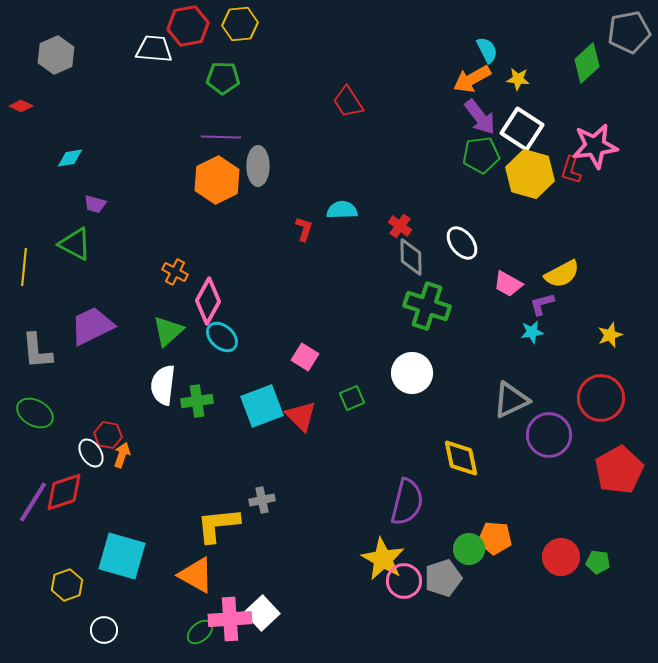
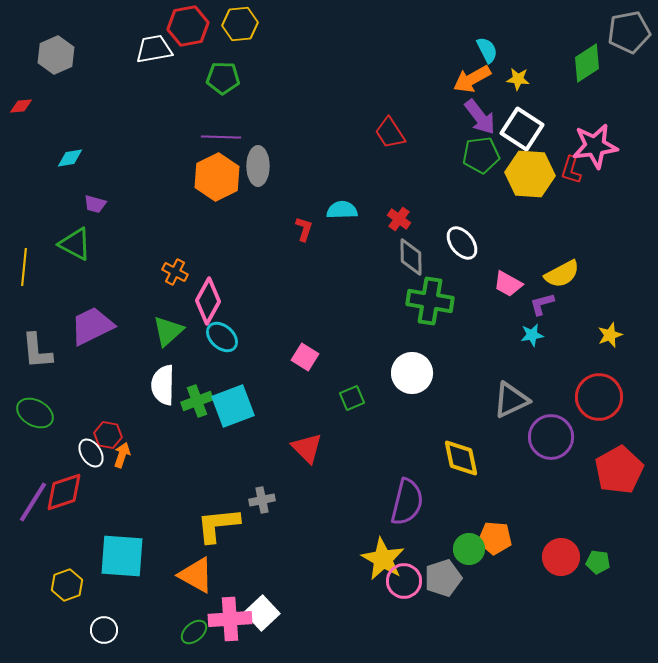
white trapezoid at (154, 49): rotated 15 degrees counterclockwise
green diamond at (587, 63): rotated 9 degrees clockwise
red trapezoid at (348, 102): moved 42 px right, 31 px down
red diamond at (21, 106): rotated 30 degrees counterclockwise
yellow hexagon at (530, 174): rotated 12 degrees counterclockwise
orange hexagon at (217, 180): moved 3 px up
red cross at (400, 226): moved 1 px left, 7 px up
green cross at (427, 306): moved 3 px right, 5 px up; rotated 9 degrees counterclockwise
cyan star at (532, 332): moved 3 px down
white semicircle at (163, 385): rotated 6 degrees counterclockwise
red circle at (601, 398): moved 2 px left, 1 px up
green cross at (197, 401): rotated 12 degrees counterclockwise
cyan square at (262, 406): moved 29 px left
red triangle at (301, 416): moved 6 px right, 32 px down
purple circle at (549, 435): moved 2 px right, 2 px down
cyan square at (122, 556): rotated 12 degrees counterclockwise
green ellipse at (200, 632): moved 6 px left
